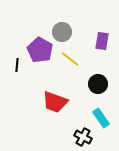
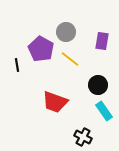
gray circle: moved 4 px right
purple pentagon: moved 1 px right, 1 px up
black line: rotated 16 degrees counterclockwise
black circle: moved 1 px down
cyan rectangle: moved 3 px right, 7 px up
